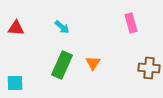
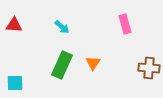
pink rectangle: moved 6 px left, 1 px down
red triangle: moved 2 px left, 3 px up
